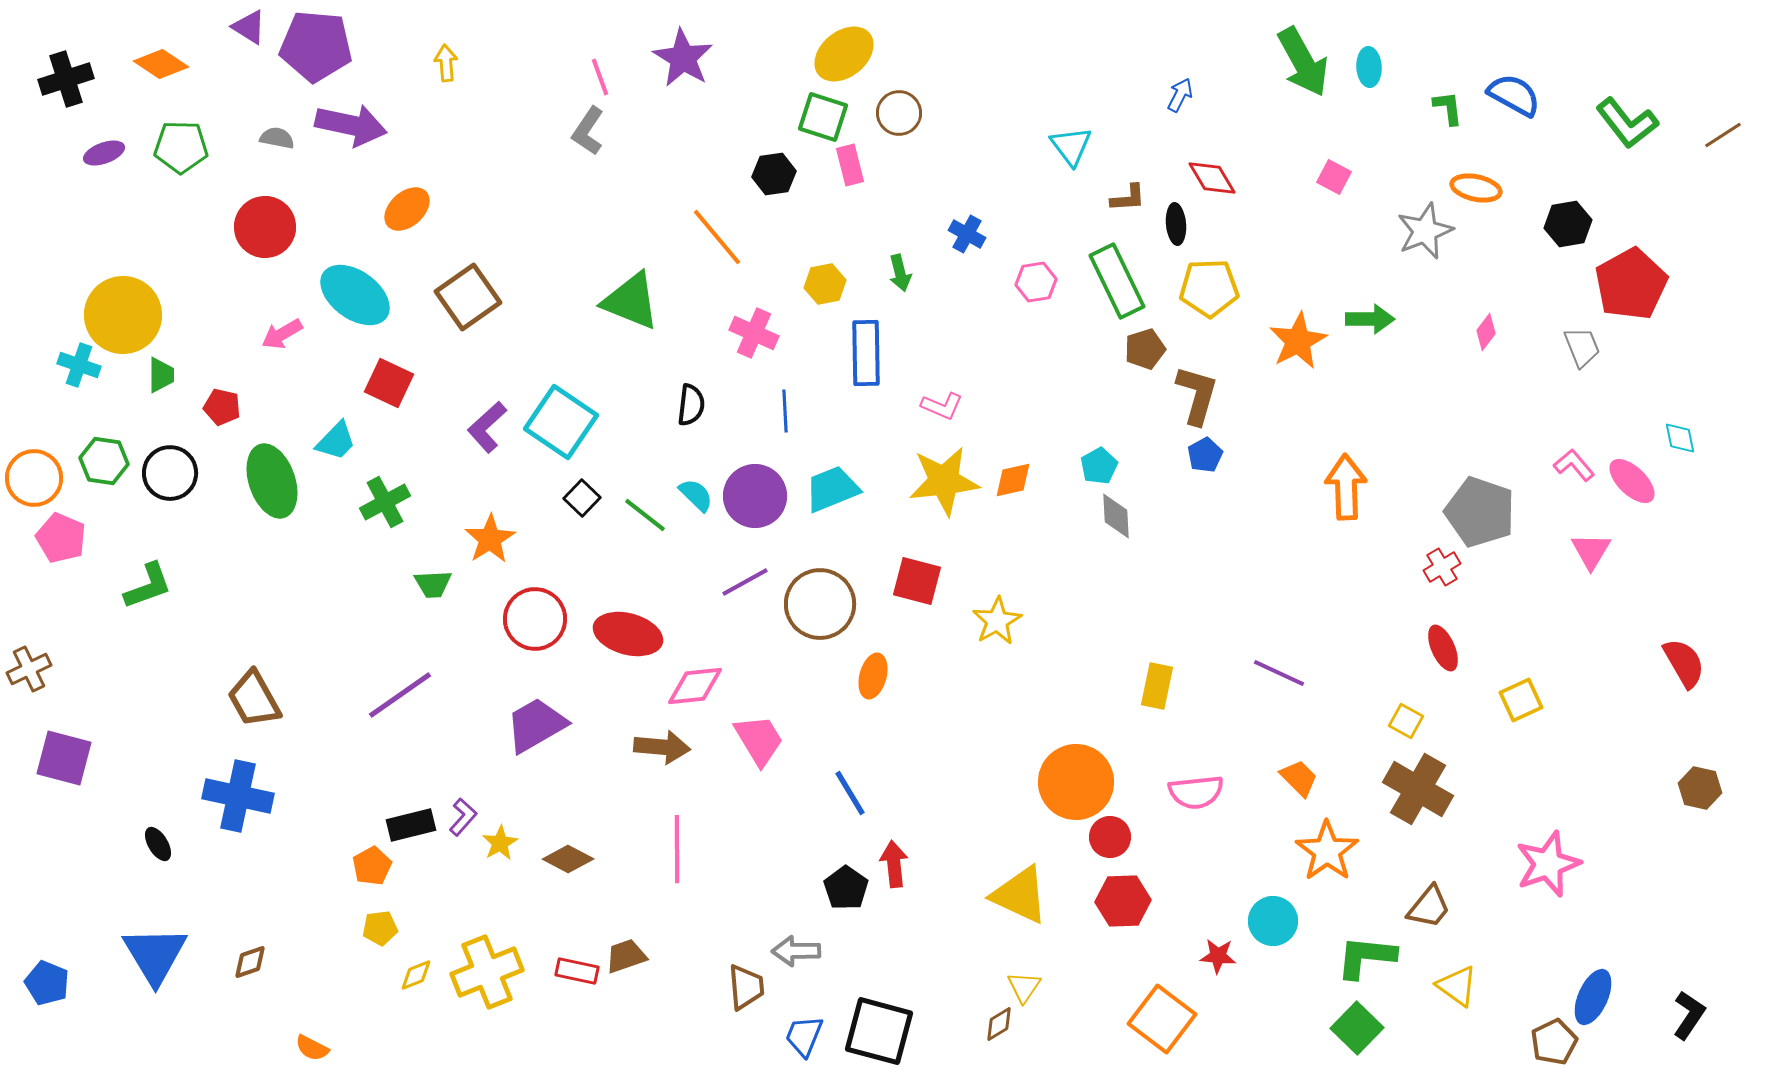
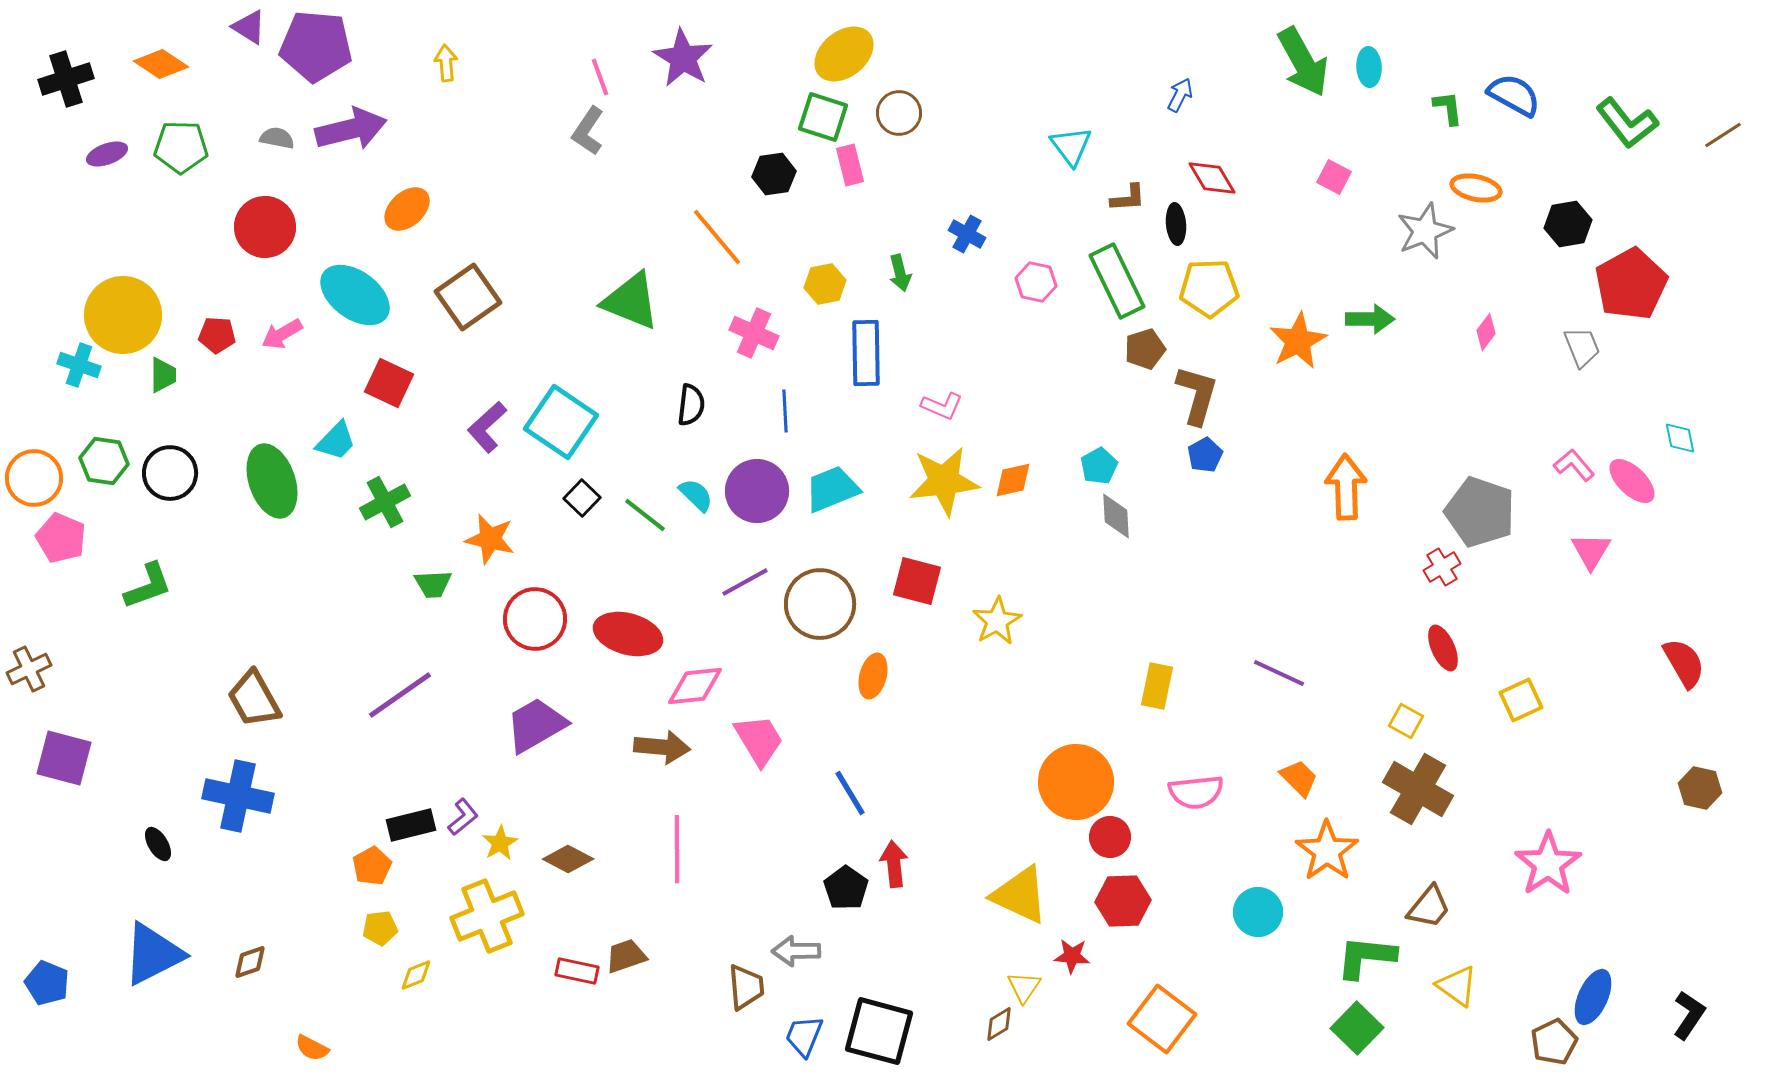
purple arrow at (351, 125): moved 4 px down; rotated 26 degrees counterclockwise
purple ellipse at (104, 153): moved 3 px right, 1 px down
pink hexagon at (1036, 282): rotated 21 degrees clockwise
green trapezoid at (161, 375): moved 2 px right
red pentagon at (222, 407): moved 5 px left, 72 px up; rotated 9 degrees counterclockwise
purple circle at (755, 496): moved 2 px right, 5 px up
orange star at (490, 539): rotated 27 degrees counterclockwise
purple L-shape at (463, 817): rotated 9 degrees clockwise
pink star at (1548, 864): rotated 14 degrees counterclockwise
cyan circle at (1273, 921): moved 15 px left, 9 px up
blue triangle at (155, 955): moved 2 px left, 1 px up; rotated 34 degrees clockwise
red star at (1218, 956): moved 146 px left
yellow cross at (487, 972): moved 56 px up
